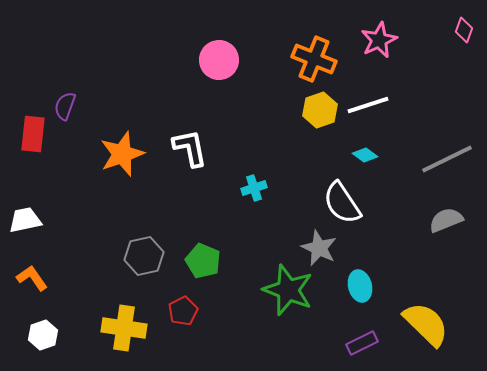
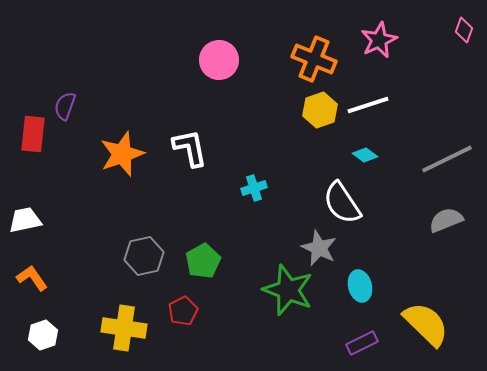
green pentagon: rotated 20 degrees clockwise
